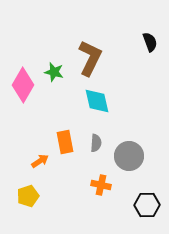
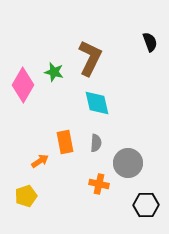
cyan diamond: moved 2 px down
gray circle: moved 1 px left, 7 px down
orange cross: moved 2 px left, 1 px up
yellow pentagon: moved 2 px left
black hexagon: moved 1 px left
